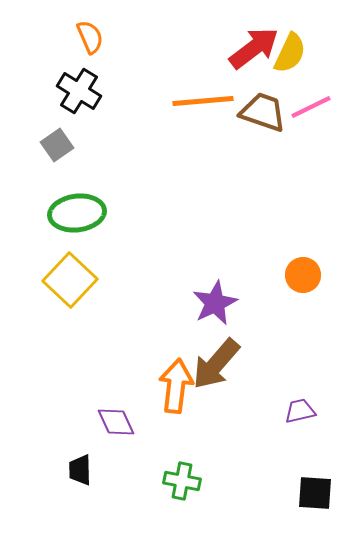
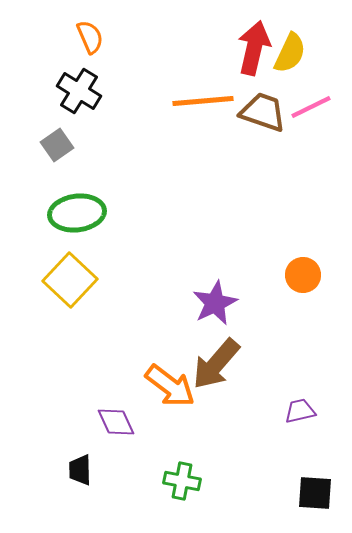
red arrow: rotated 40 degrees counterclockwise
orange arrow: moved 6 px left; rotated 120 degrees clockwise
